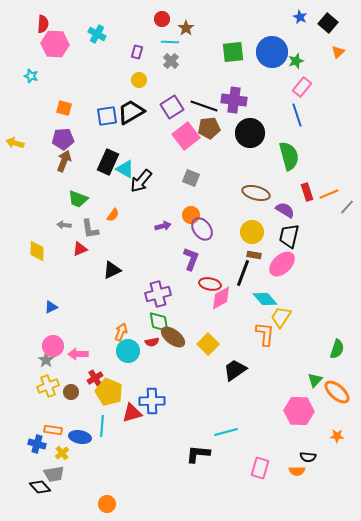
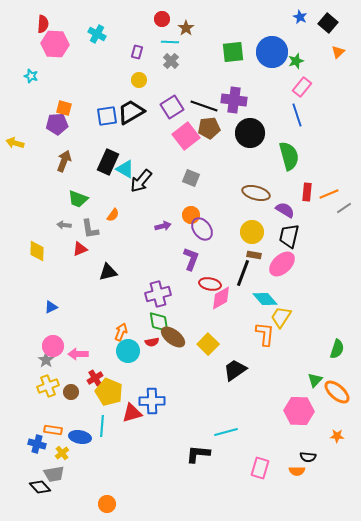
purple pentagon at (63, 139): moved 6 px left, 15 px up
red rectangle at (307, 192): rotated 24 degrees clockwise
gray line at (347, 207): moved 3 px left, 1 px down; rotated 14 degrees clockwise
black triangle at (112, 270): moved 4 px left, 2 px down; rotated 12 degrees clockwise
